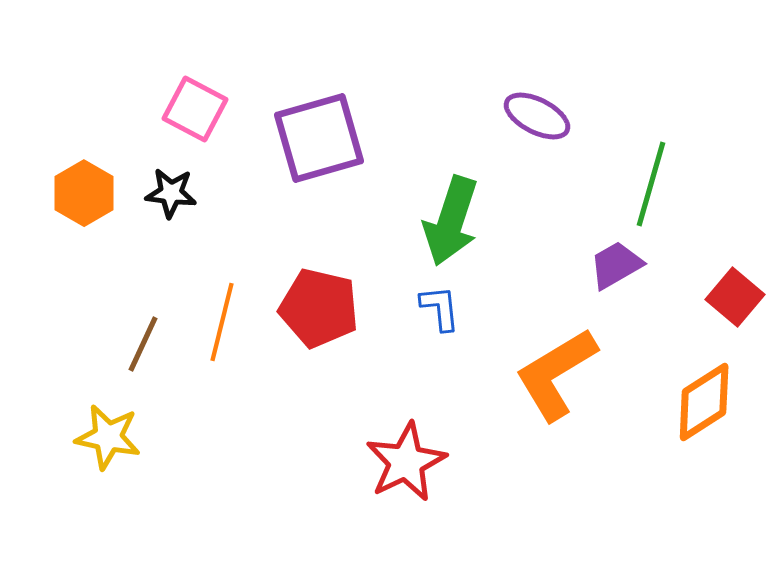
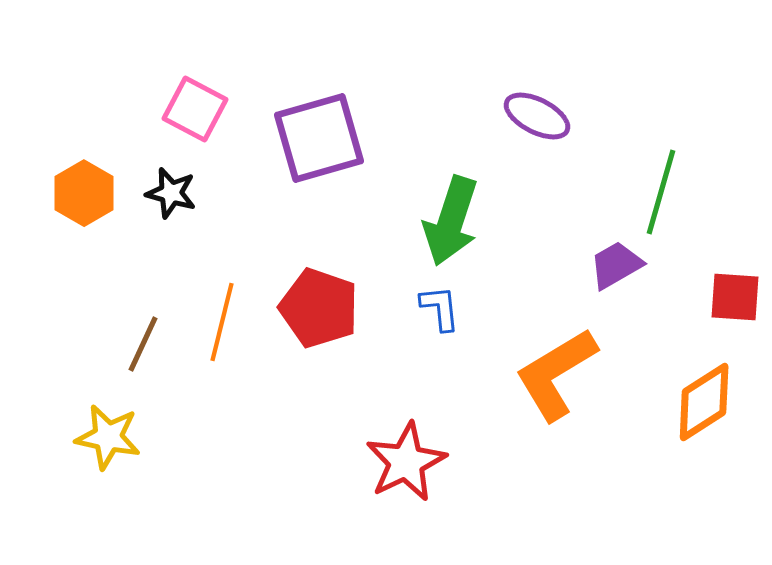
green line: moved 10 px right, 8 px down
black star: rotated 9 degrees clockwise
red square: rotated 36 degrees counterclockwise
red pentagon: rotated 6 degrees clockwise
